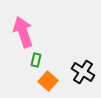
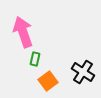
green rectangle: moved 1 px left, 1 px up
orange square: rotated 12 degrees clockwise
